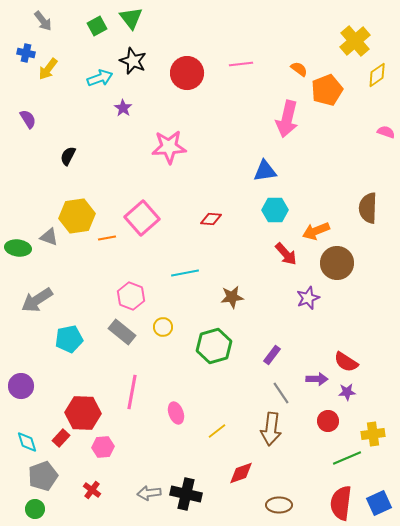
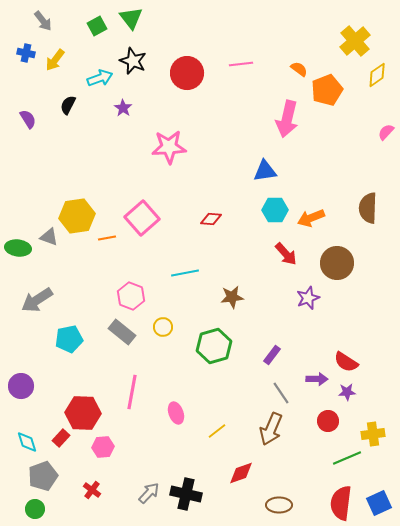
yellow arrow at (48, 69): moved 7 px right, 9 px up
pink semicircle at (386, 132): rotated 66 degrees counterclockwise
black semicircle at (68, 156): moved 51 px up
orange arrow at (316, 231): moved 5 px left, 13 px up
brown arrow at (271, 429): rotated 16 degrees clockwise
gray arrow at (149, 493): rotated 140 degrees clockwise
